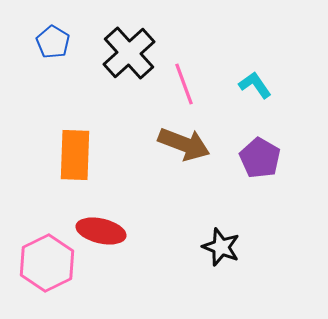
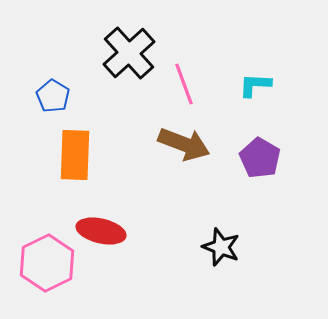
blue pentagon: moved 54 px down
cyan L-shape: rotated 52 degrees counterclockwise
